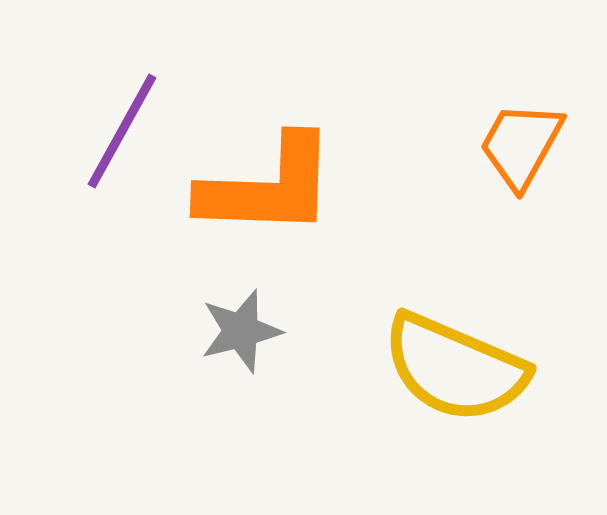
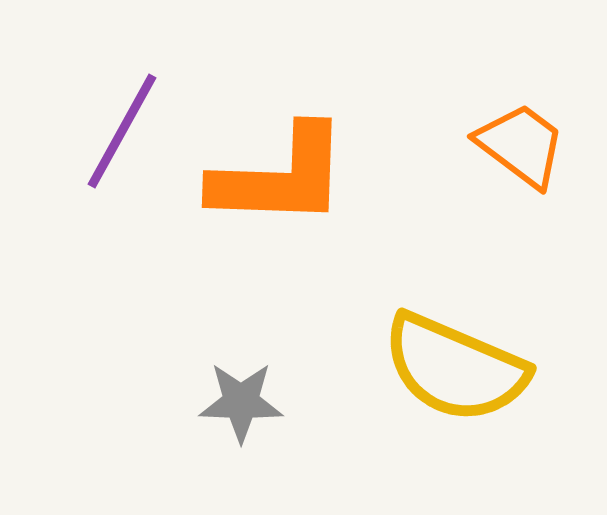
orange trapezoid: rotated 98 degrees clockwise
orange L-shape: moved 12 px right, 10 px up
gray star: moved 71 px down; rotated 16 degrees clockwise
